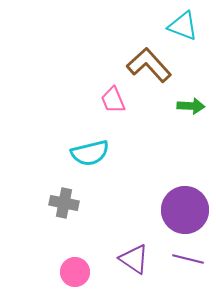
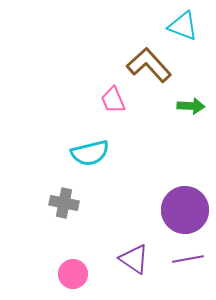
purple line: rotated 24 degrees counterclockwise
pink circle: moved 2 px left, 2 px down
